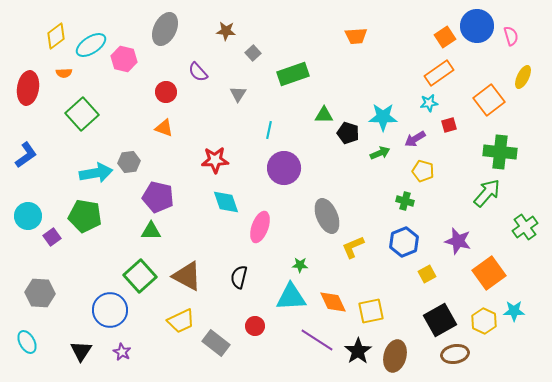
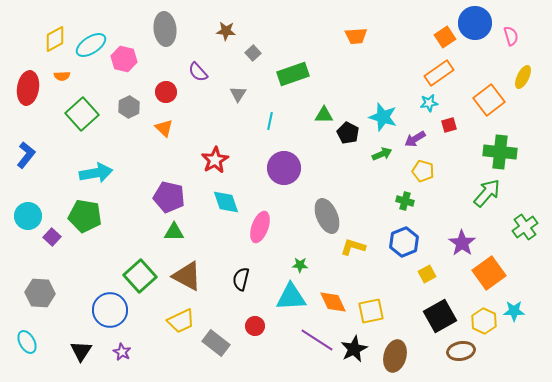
blue circle at (477, 26): moved 2 px left, 3 px up
gray ellipse at (165, 29): rotated 32 degrees counterclockwise
yellow diamond at (56, 36): moved 1 px left, 3 px down; rotated 8 degrees clockwise
orange semicircle at (64, 73): moved 2 px left, 3 px down
cyan star at (383, 117): rotated 16 degrees clockwise
orange triangle at (164, 128): rotated 24 degrees clockwise
cyan line at (269, 130): moved 1 px right, 9 px up
black pentagon at (348, 133): rotated 10 degrees clockwise
green arrow at (380, 153): moved 2 px right, 1 px down
blue L-shape at (26, 155): rotated 16 degrees counterclockwise
red star at (215, 160): rotated 28 degrees counterclockwise
gray hexagon at (129, 162): moved 55 px up; rotated 20 degrees counterclockwise
purple pentagon at (158, 197): moved 11 px right
green triangle at (151, 231): moved 23 px right, 1 px down
purple square at (52, 237): rotated 12 degrees counterclockwise
purple star at (458, 241): moved 4 px right, 2 px down; rotated 20 degrees clockwise
yellow L-shape at (353, 247): rotated 40 degrees clockwise
black semicircle at (239, 277): moved 2 px right, 2 px down
black square at (440, 320): moved 4 px up
black star at (358, 351): moved 4 px left, 2 px up; rotated 8 degrees clockwise
brown ellipse at (455, 354): moved 6 px right, 3 px up
